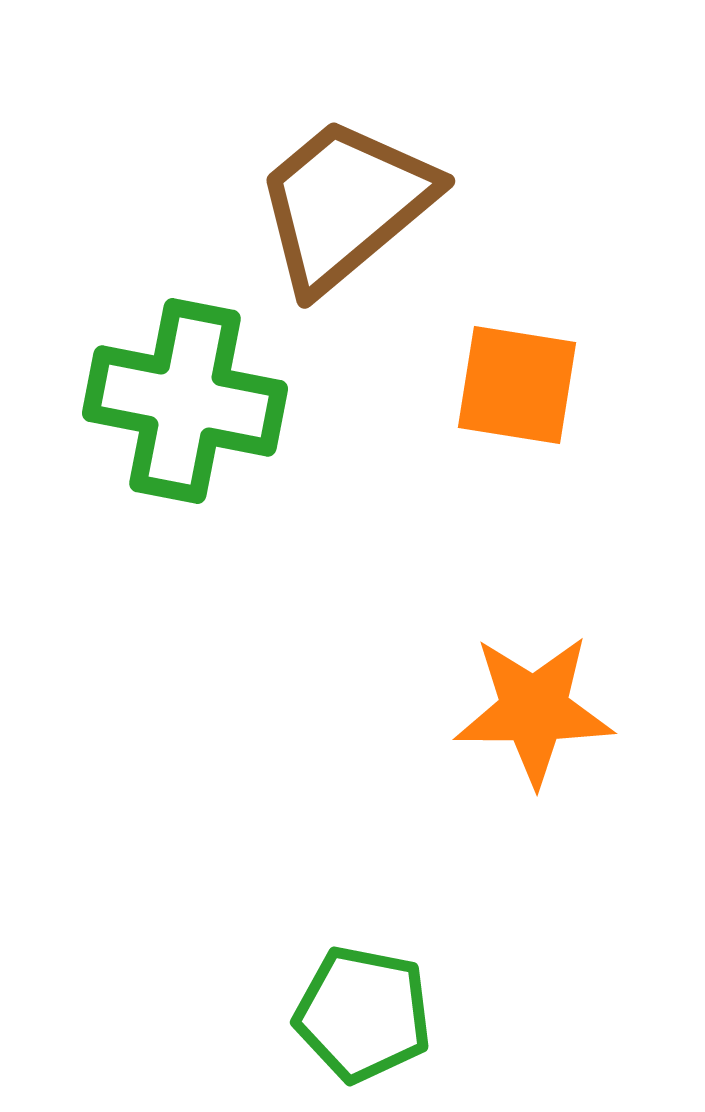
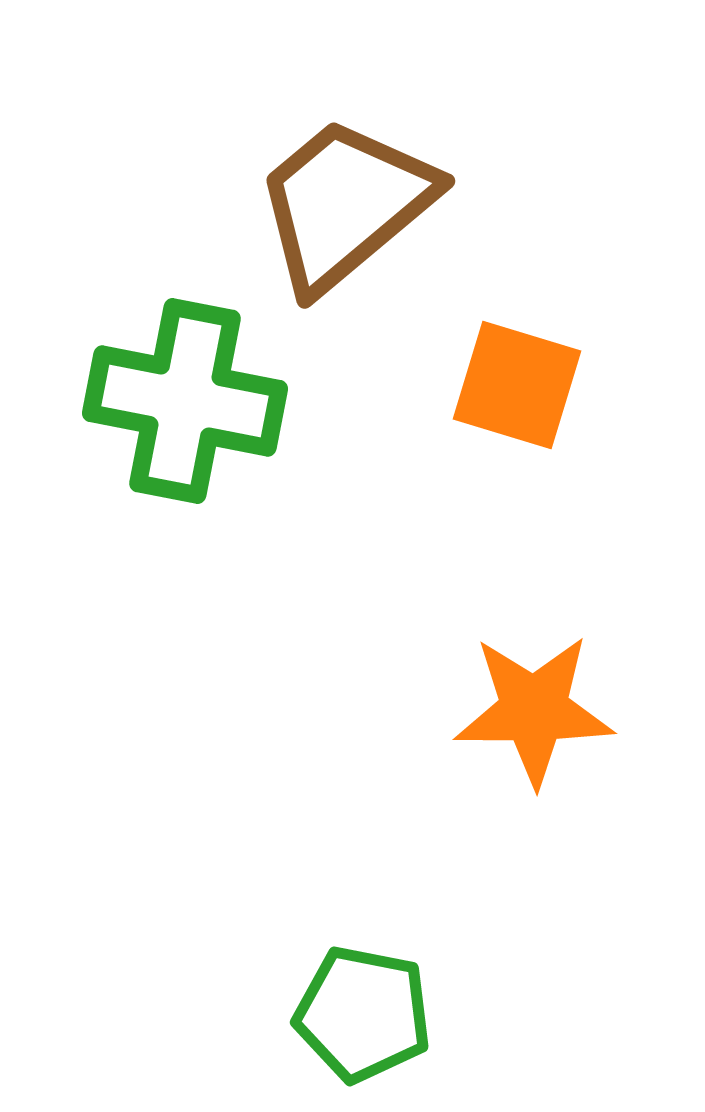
orange square: rotated 8 degrees clockwise
